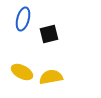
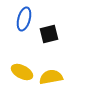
blue ellipse: moved 1 px right
